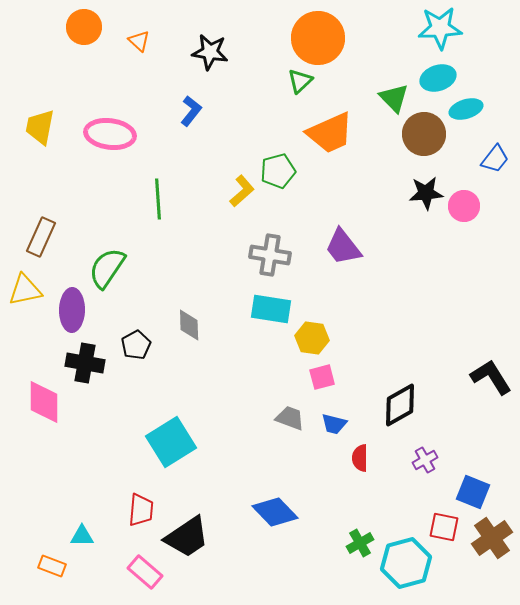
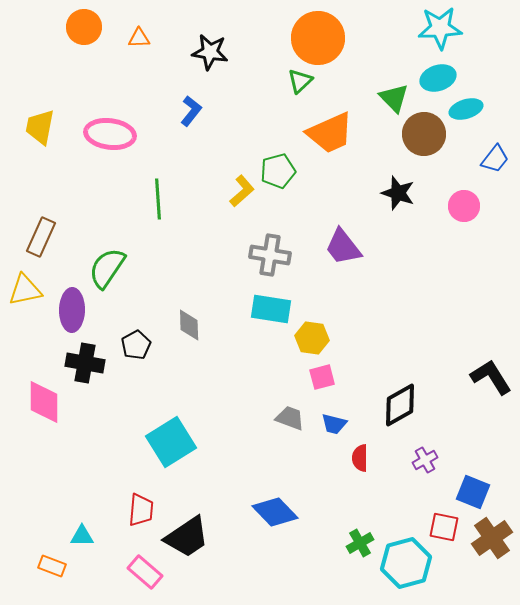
orange triangle at (139, 41): moved 3 px up; rotated 45 degrees counterclockwise
black star at (426, 193): moved 28 px left; rotated 24 degrees clockwise
